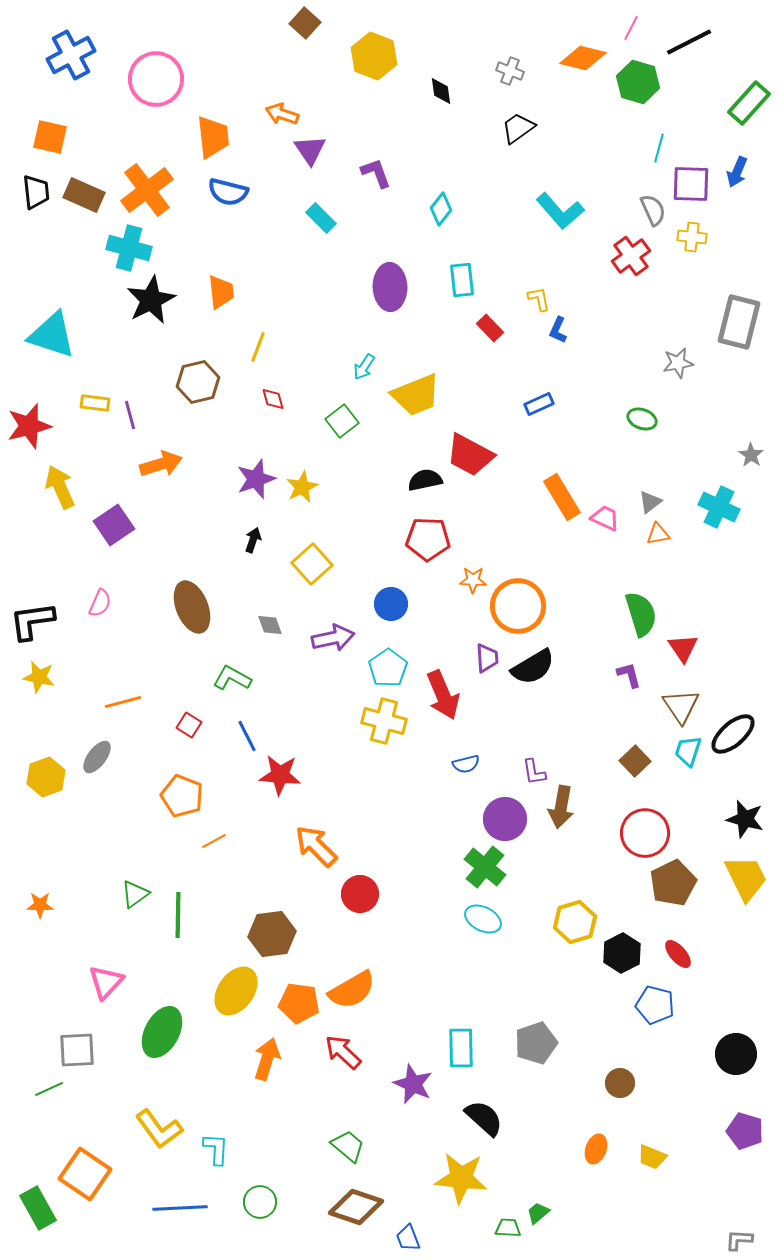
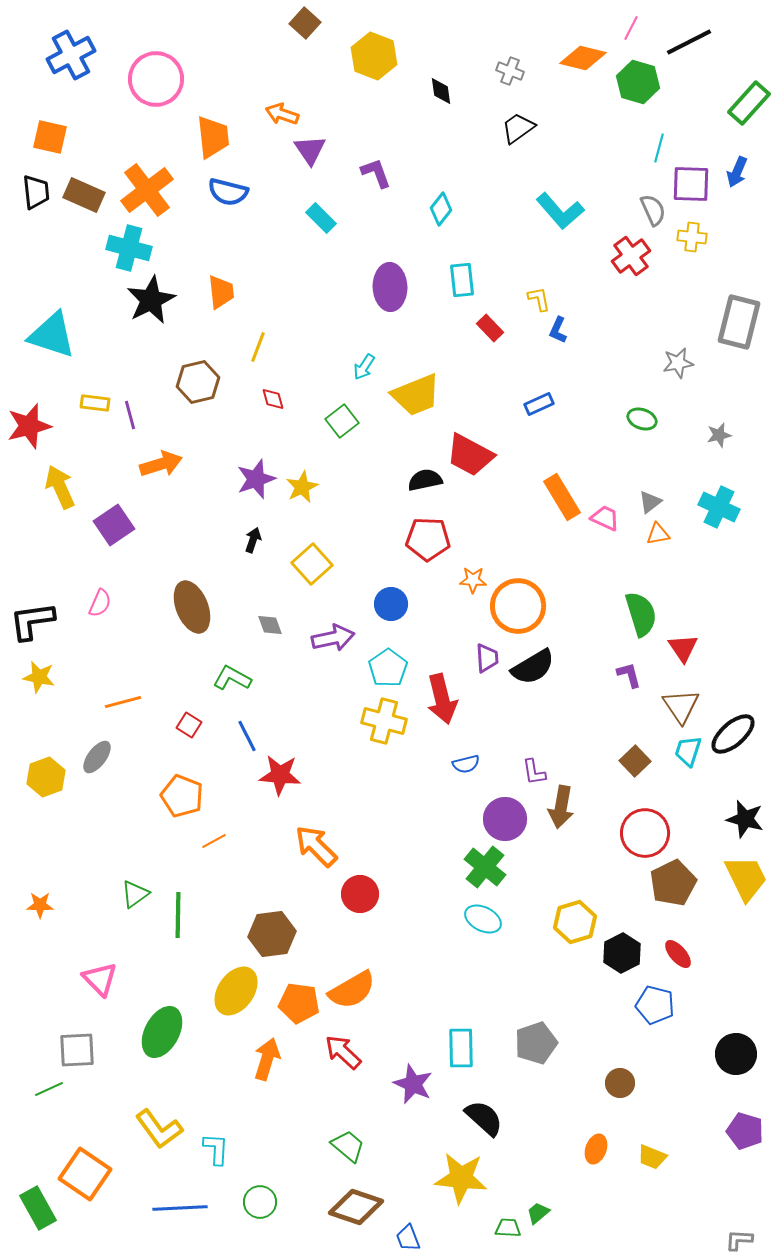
gray star at (751, 455): moved 32 px left, 20 px up; rotated 25 degrees clockwise
red arrow at (443, 695): moved 1 px left, 4 px down; rotated 9 degrees clockwise
pink triangle at (106, 982): moved 6 px left, 3 px up; rotated 27 degrees counterclockwise
